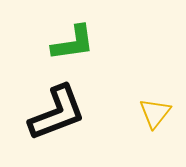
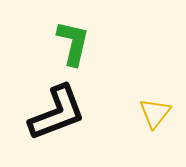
green L-shape: rotated 69 degrees counterclockwise
